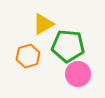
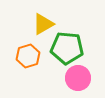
green pentagon: moved 1 px left, 2 px down
pink circle: moved 4 px down
